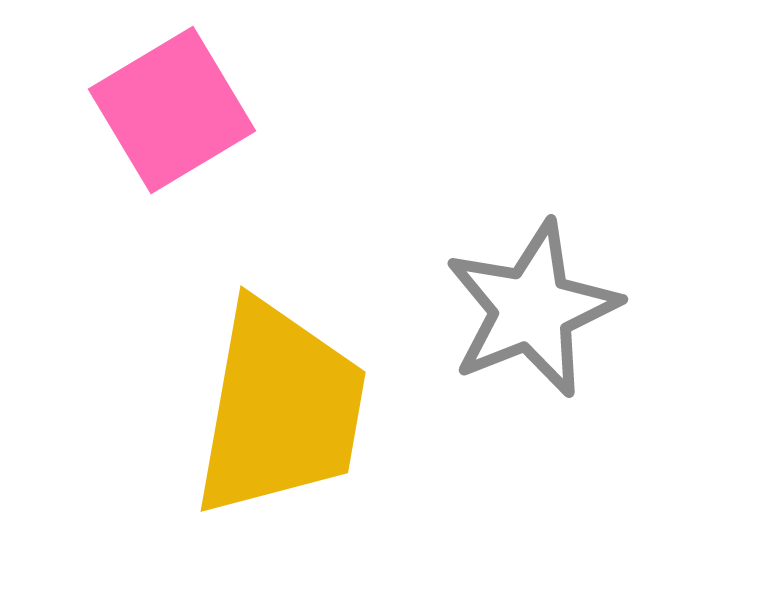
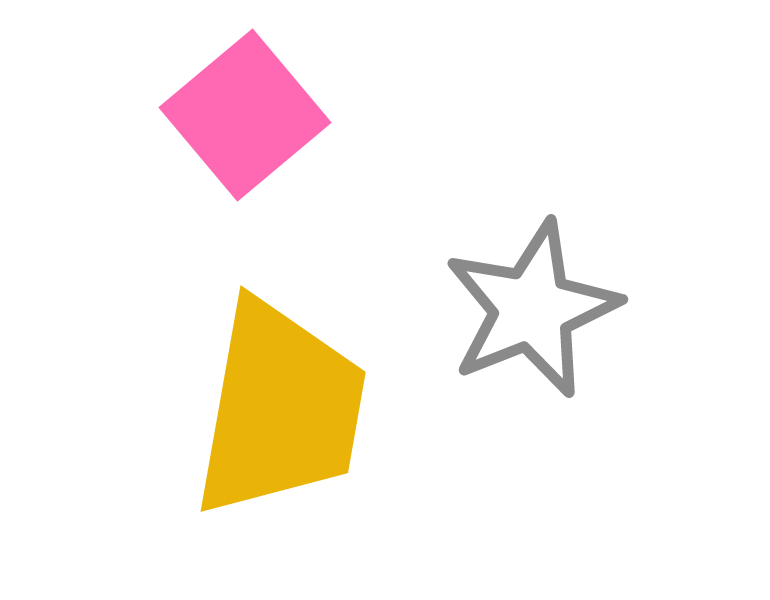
pink square: moved 73 px right, 5 px down; rotated 9 degrees counterclockwise
